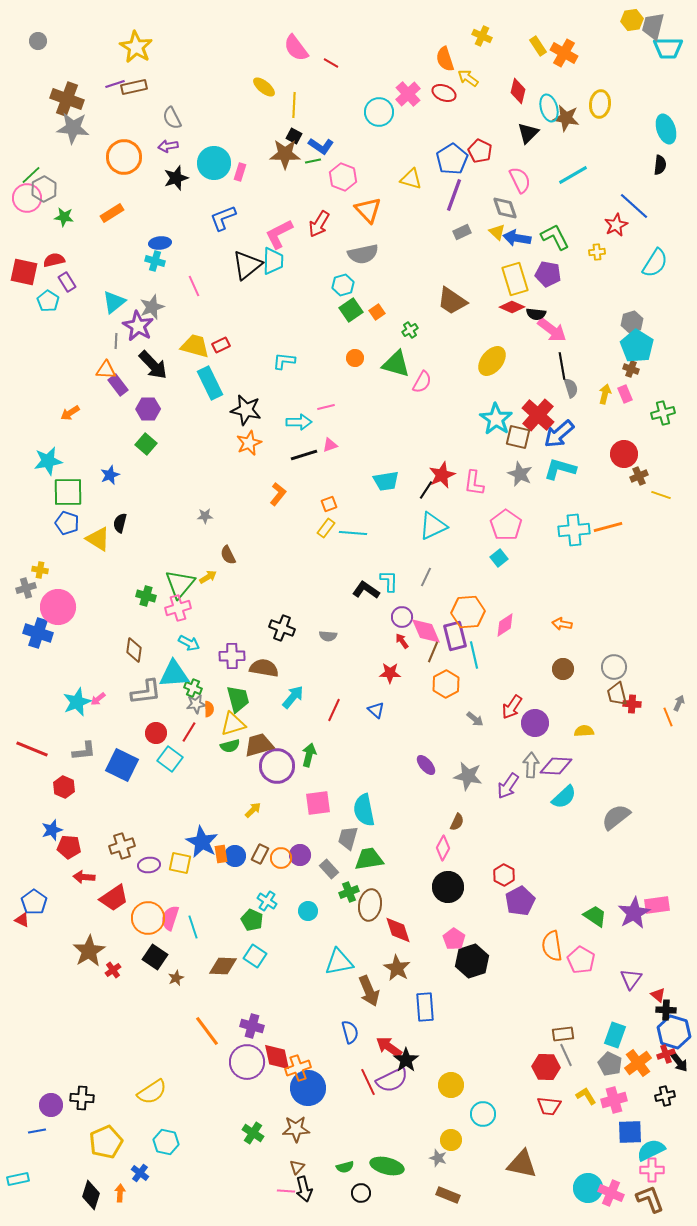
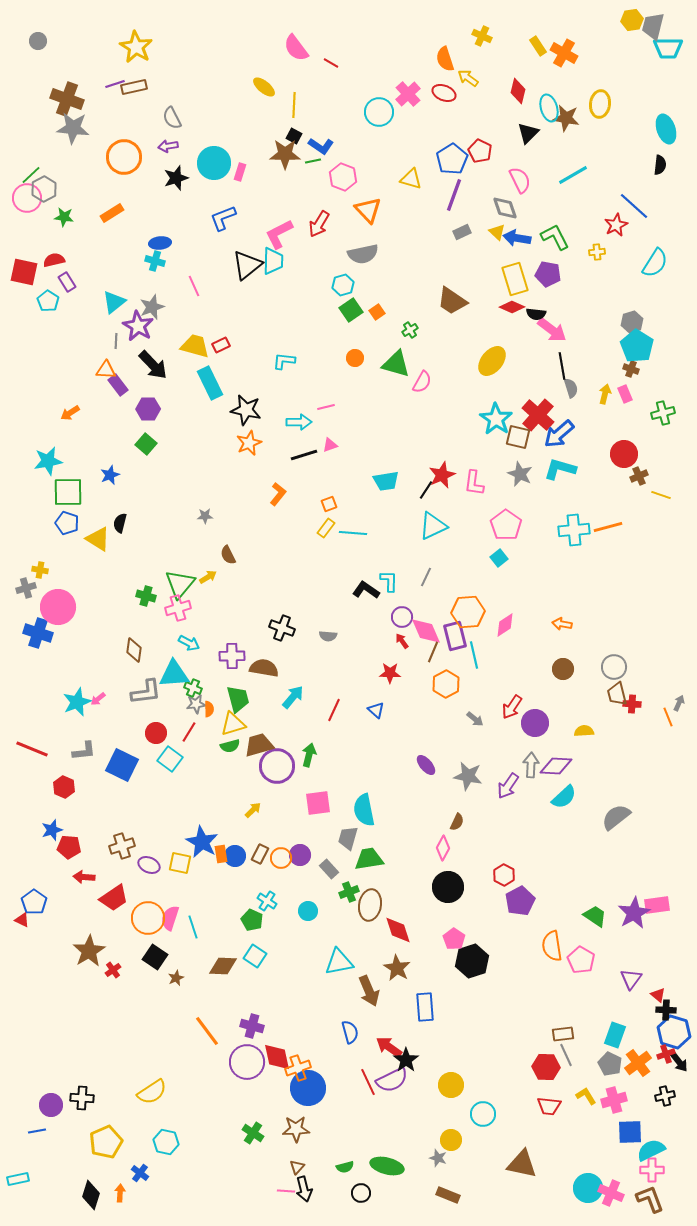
purple ellipse at (149, 865): rotated 30 degrees clockwise
